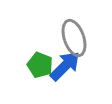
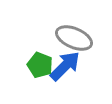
gray ellipse: rotated 48 degrees counterclockwise
